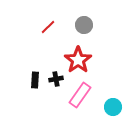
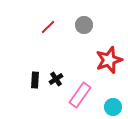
red star: moved 31 px right; rotated 16 degrees clockwise
black cross: rotated 24 degrees counterclockwise
